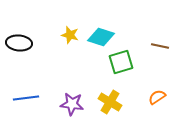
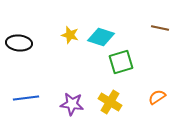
brown line: moved 18 px up
